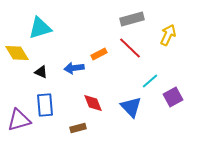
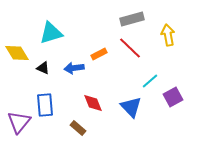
cyan triangle: moved 11 px right, 5 px down
yellow arrow: rotated 35 degrees counterclockwise
black triangle: moved 2 px right, 4 px up
purple triangle: moved 2 px down; rotated 35 degrees counterclockwise
brown rectangle: rotated 56 degrees clockwise
